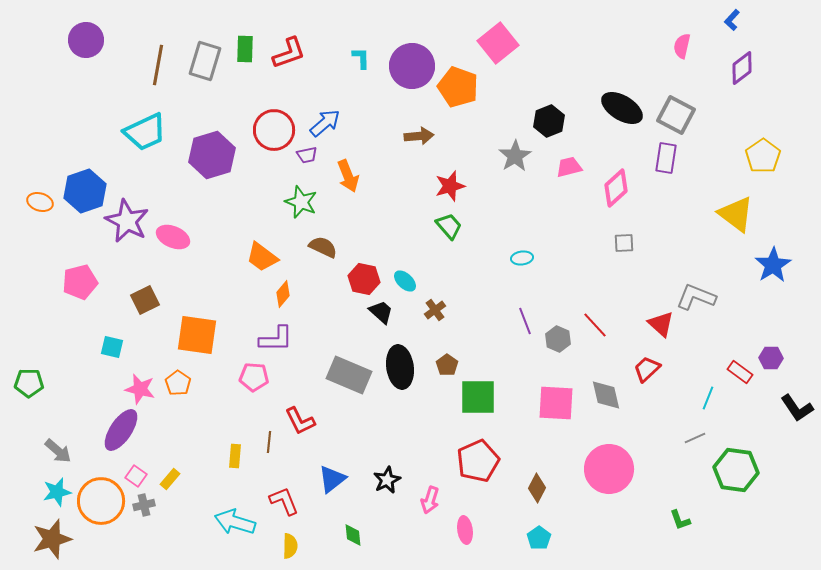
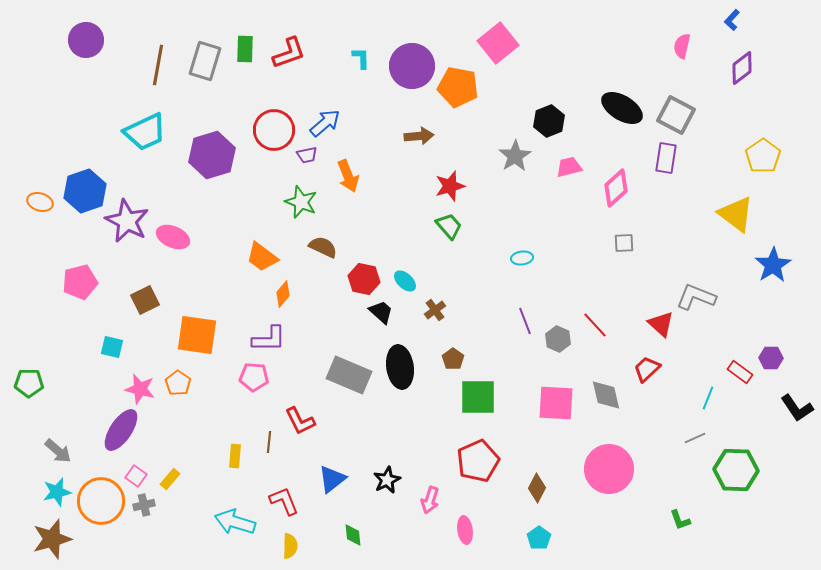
orange pentagon at (458, 87): rotated 9 degrees counterclockwise
purple L-shape at (276, 339): moved 7 px left
brown pentagon at (447, 365): moved 6 px right, 6 px up
green hexagon at (736, 470): rotated 6 degrees counterclockwise
